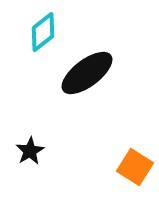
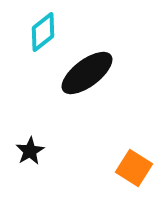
orange square: moved 1 px left, 1 px down
